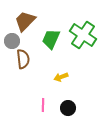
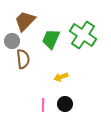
black circle: moved 3 px left, 4 px up
